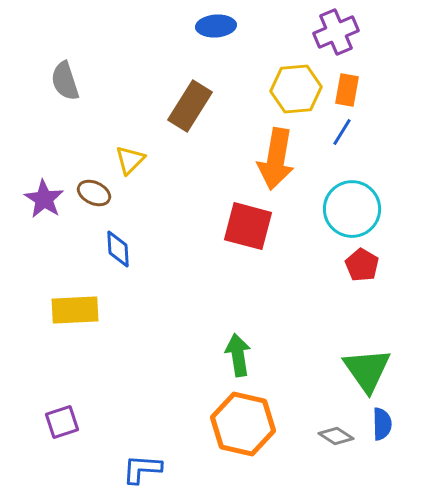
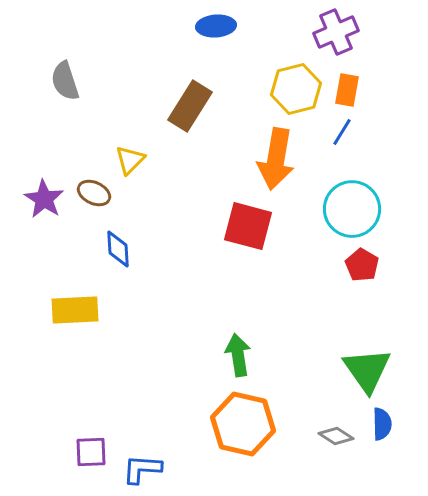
yellow hexagon: rotated 9 degrees counterclockwise
purple square: moved 29 px right, 30 px down; rotated 16 degrees clockwise
